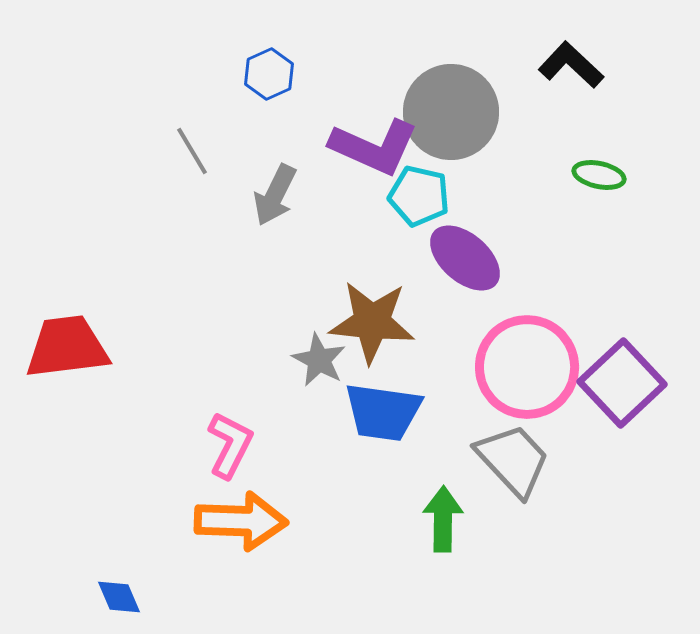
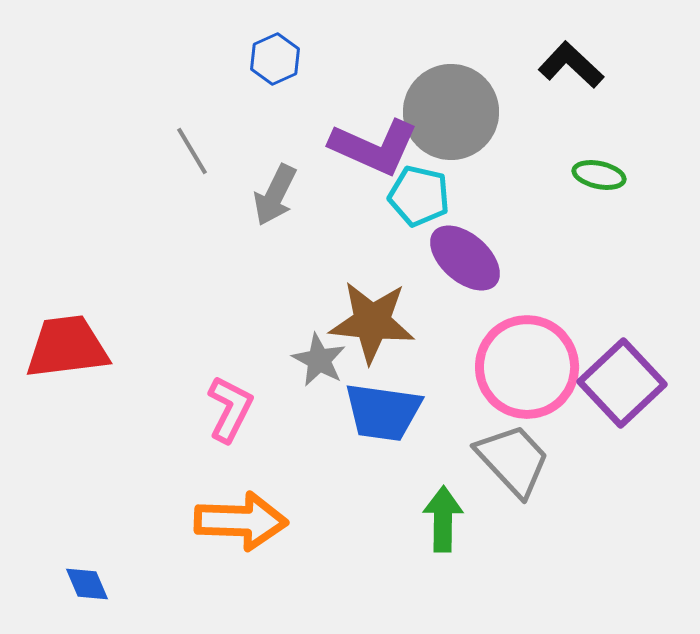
blue hexagon: moved 6 px right, 15 px up
pink L-shape: moved 36 px up
blue diamond: moved 32 px left, 13 px up
